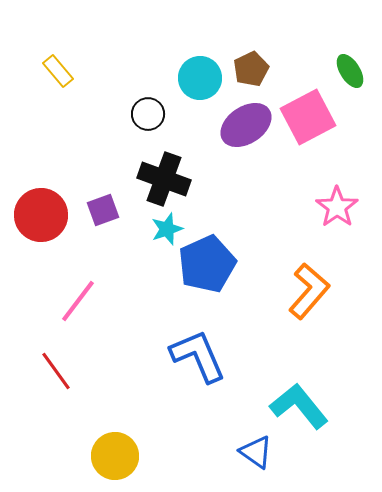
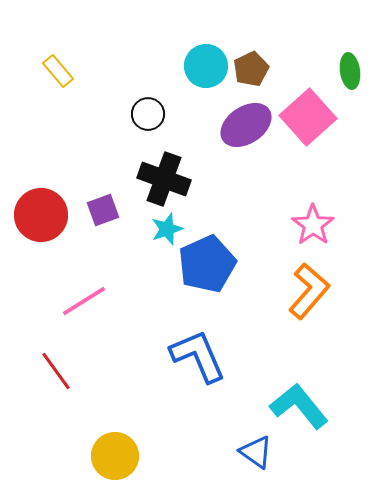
green ellipse: rotated 24 degrees clockwise
cyan circle: moved 6 px right, 12 px up
pink square: rotated 14 degrees counterclockwise
pink star: moved 24 px left, 18 px down
pink line: moved 6 px right; rotated 21 degrees clockwise
